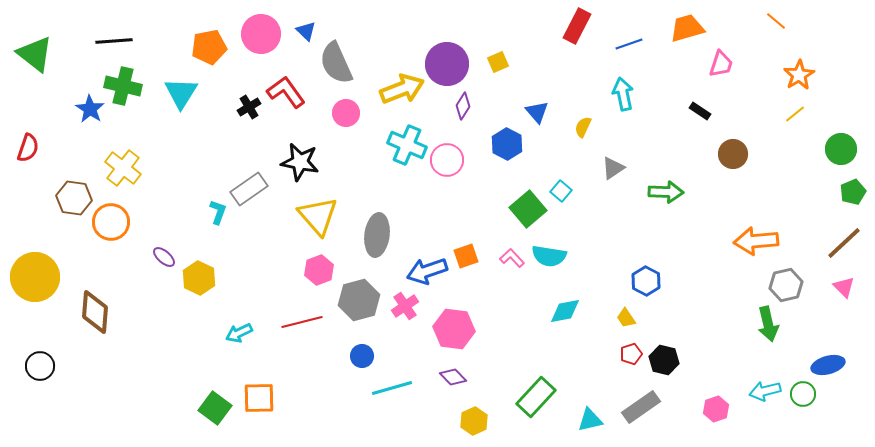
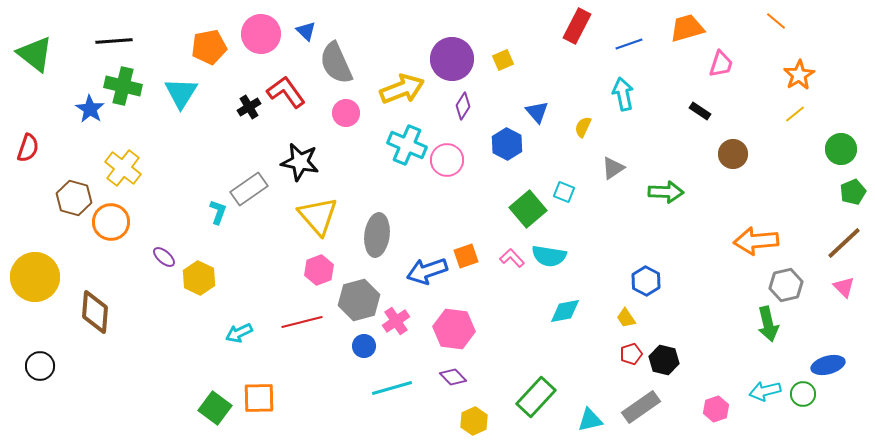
yellow square at (498, 62): moved 5 px right, 2 px up
purple circle at (447, 64): moved 5 px right, 5 px up
cyan square at (561, 191): moved 3 px right, 1 px down; rotated 20 degrees counterclockwise
brown hexagon at (74, 198): rotated 8 degrees clockwise
pink cross at (405, 306): moved 9 px left, 15 px down
blue circle at (362, 356): moved 2 px right, 10 px up
